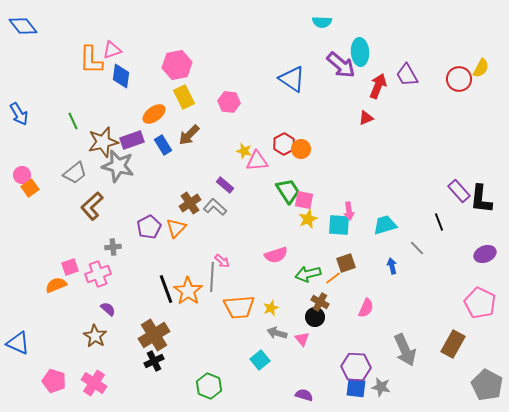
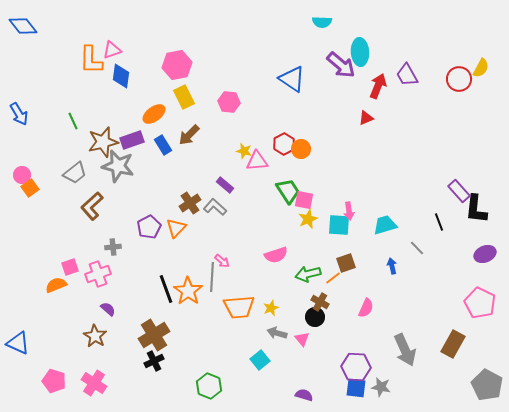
black L-shape at (481, 199): moved 5 px left, 10 px down
